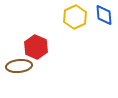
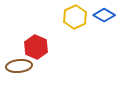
blue diamond: rotated 55 degrees counterclockwise
